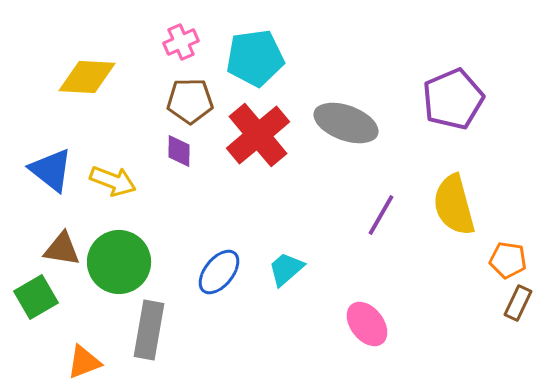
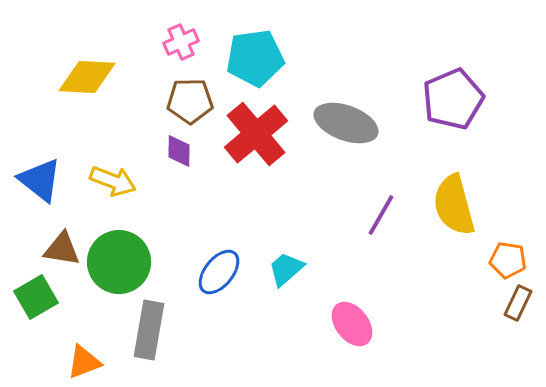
red cross: moved 2 px left, 1 px up
blue triangle: moved 11 px left, 10 px down
pink ellipse: moved 15 px left
